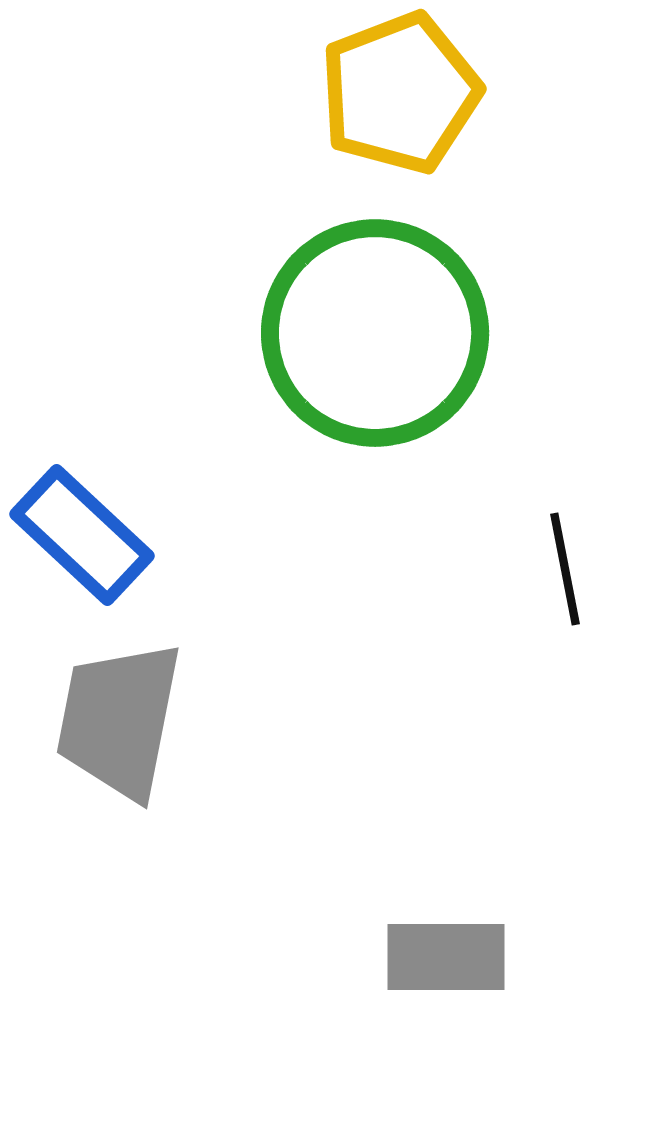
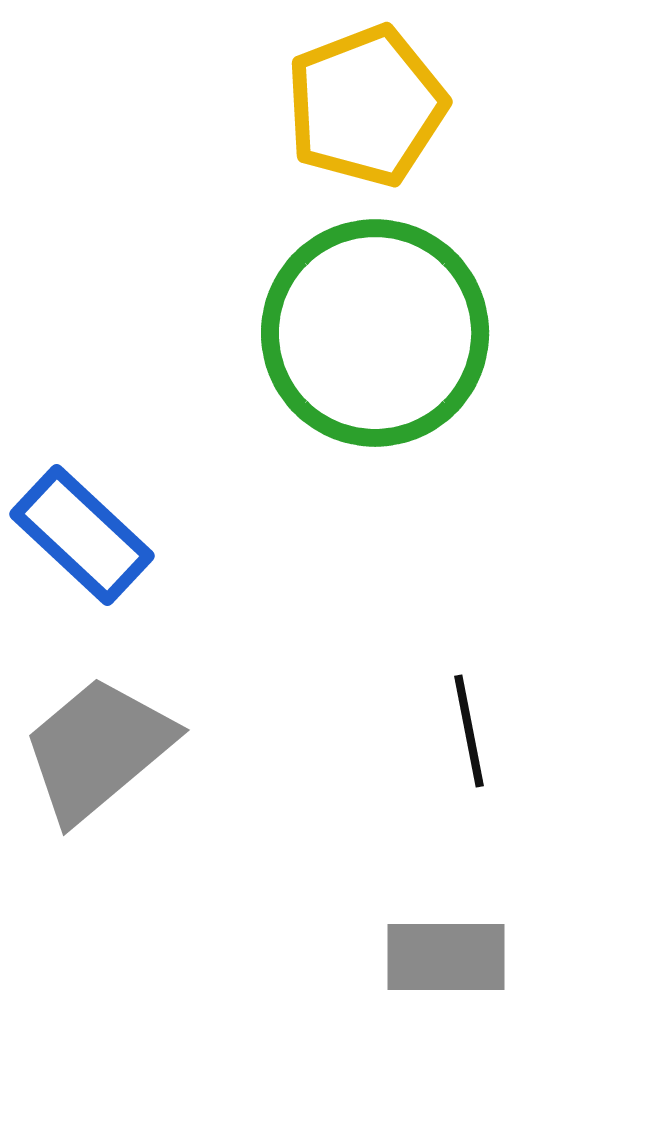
yellow pentagon: moved 34 px left, 13 px down
black line: moved 96 px left, 162 px down
gray trapezoid: moved 21 px left, 29 px down; rotated 39 degrees clockwise
